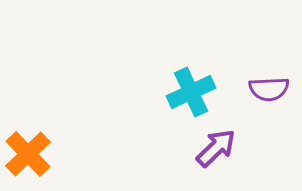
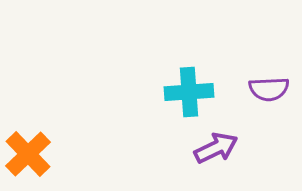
cyan cross: moved 2 px left; rotated 21 degrees clockwise
purple arrow: rotated 18 degrees clockwise
